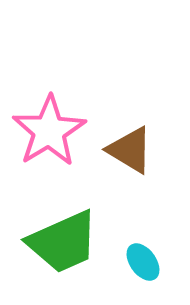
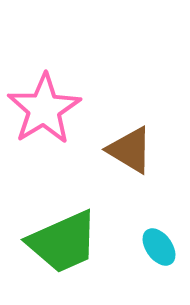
pink star: moved 5 px left, 22 px up
cyan ellipse: moved 16 px right, 15 px up
